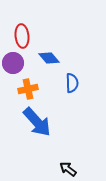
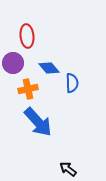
red ellipse: moved 5 px right
blue diamond: moved 10 px down
blue arrow: moved 1 px right
